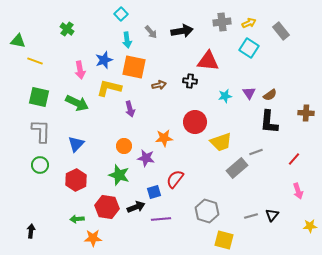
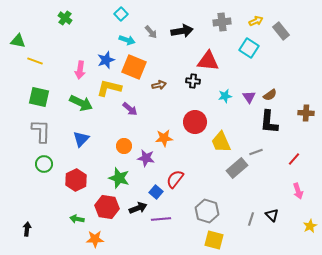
yellow arrow at (249, 23): moved 7 px right, 2 px up
green cross at (67, 29): moved 2 px left, 11 px up
cyan arrow at (127, 40): rotated 63 degrees counterclockwise
blue star at (104, 60): moved 2 px right
orange square at (134, 67): rotated 10 degrees clockwise
pink arrow at (80, 70): rotated 18 degrees clockwise
black cross at (190, 81): moved 3 px right
purple triangle at (249, 93): moved 4 px down
green arrow at (77, 103): moved 4 px right
purple arrow at (130, 109): rotated 35 degrees counterclockwise
yellow trapezoid at (221, 142): rotated 85 degrees clockwise
blue triangle at (76, 144): moved 5 px right, 5 px up
green circle at (40, 165): moved 4 px right, 1 px up
green star at (119, 175): moved 3 px down
blue square at (154, 192): moved 2 px right; rotated 32 degrees counterclockwise
black arrow at (136, 207): moved 2 px right, 1 px down
black triangle at (272, 215): rotated 24 degrees counterclockwise
gray line at (251, 216): moved 3 px down; rotated 56 degrees counterclockwise
green arrow at (77, 219): rotated 16 degrees clockwise
yellow star at (310, 226): rotated 24 degrees counterclockwise
black arrow at (31, 231): moved 4 px left, 2 px up
orange star at (93, 238): moved 2 px right, 1 px down
yellow square at (224, 240): moved 10 px left
